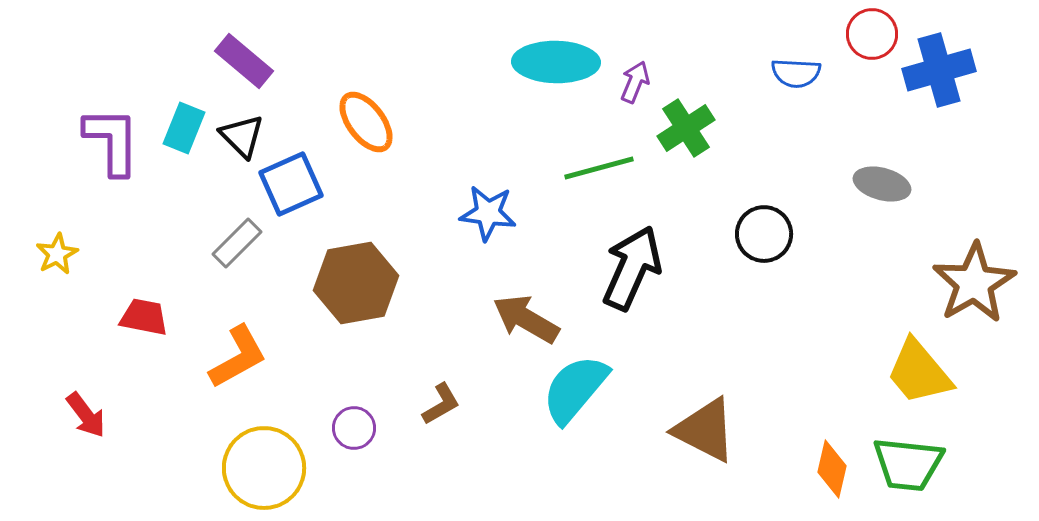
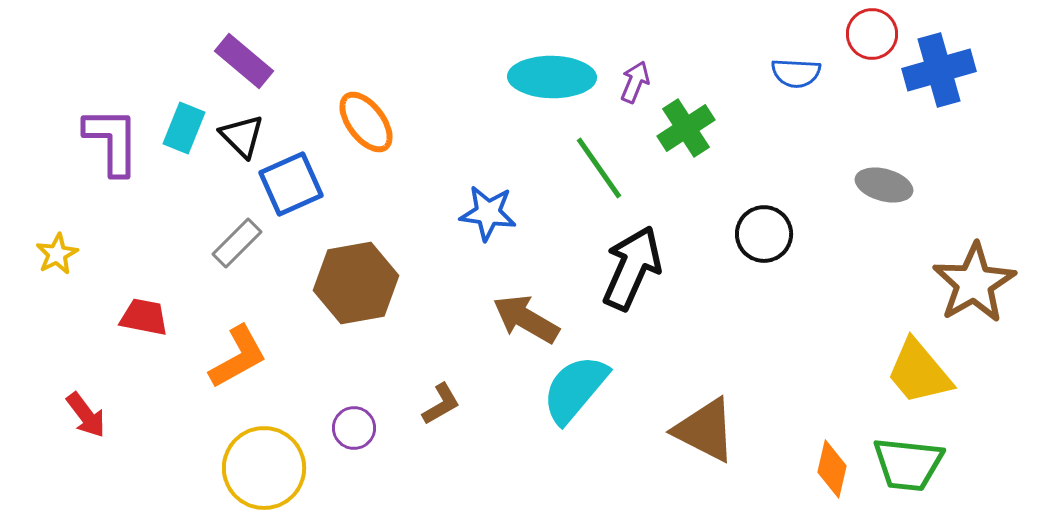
cyan ellipse: moved 4 px left, 15 px down
green line: rotated 70 degrees clockwise
gray ellipse: moved 2 px right, 1 px down
